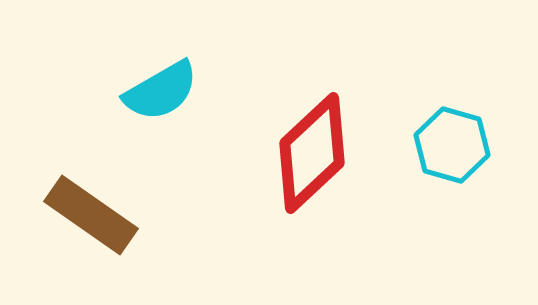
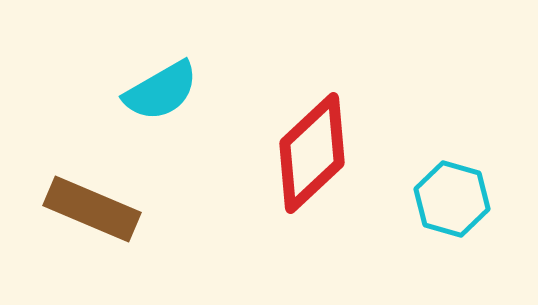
cyan hexagon: moved 54 px down
brown rectangle: moved 1 px right, 6 px up; rotated 12 degrees counterclockwise
